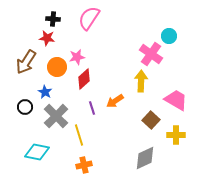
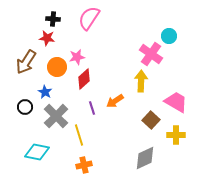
pink trapezoid: moved 2 px down
